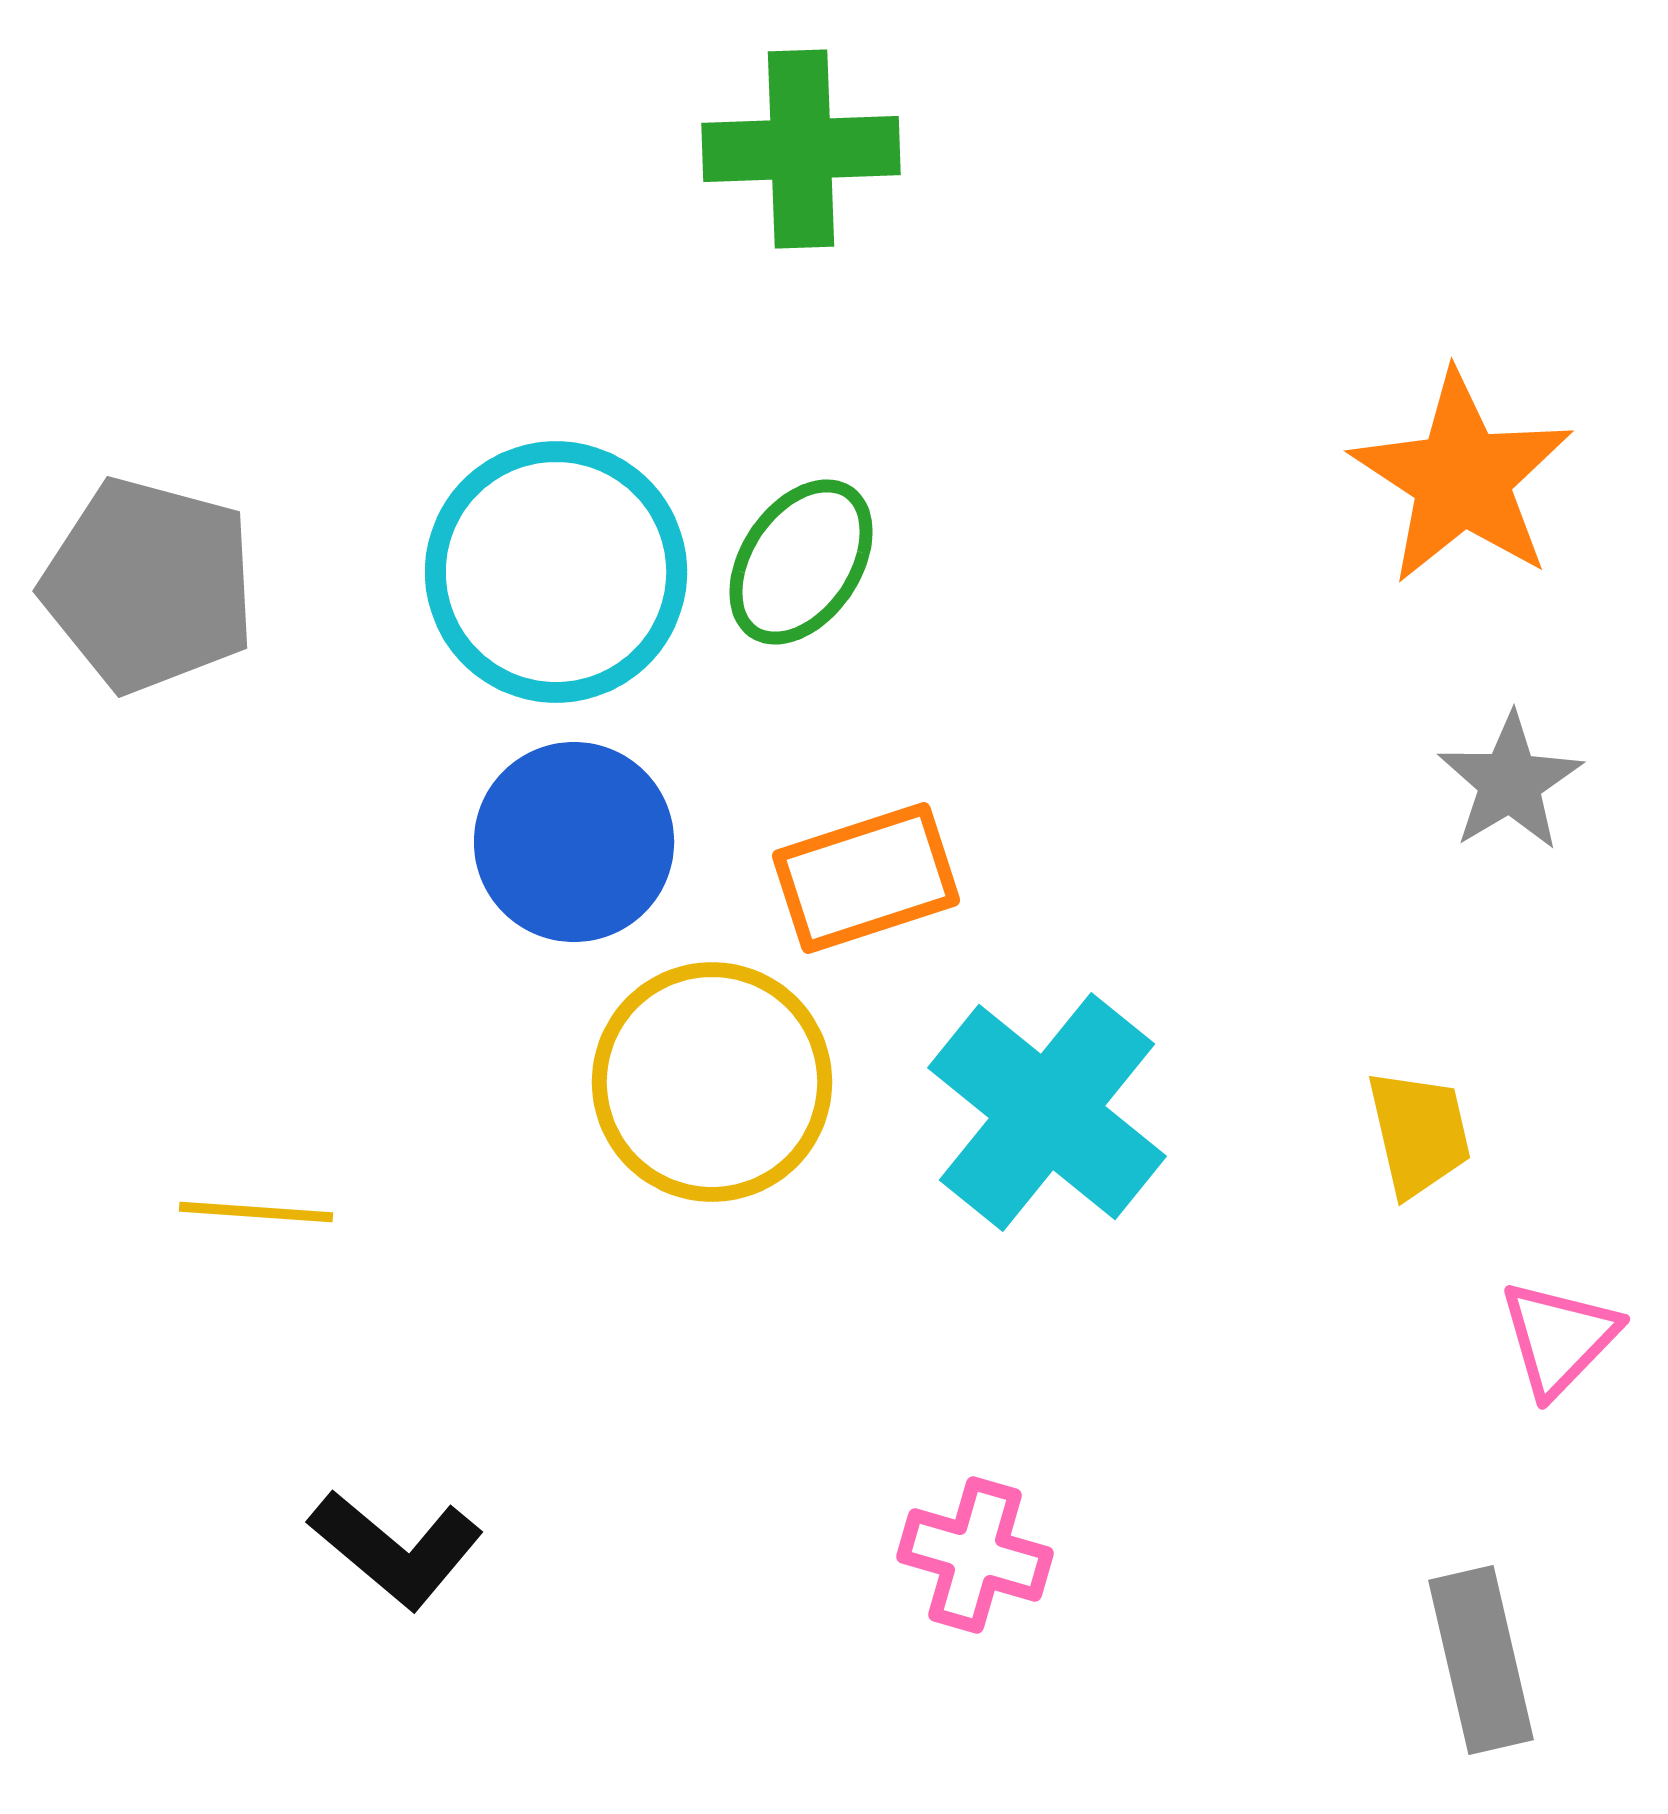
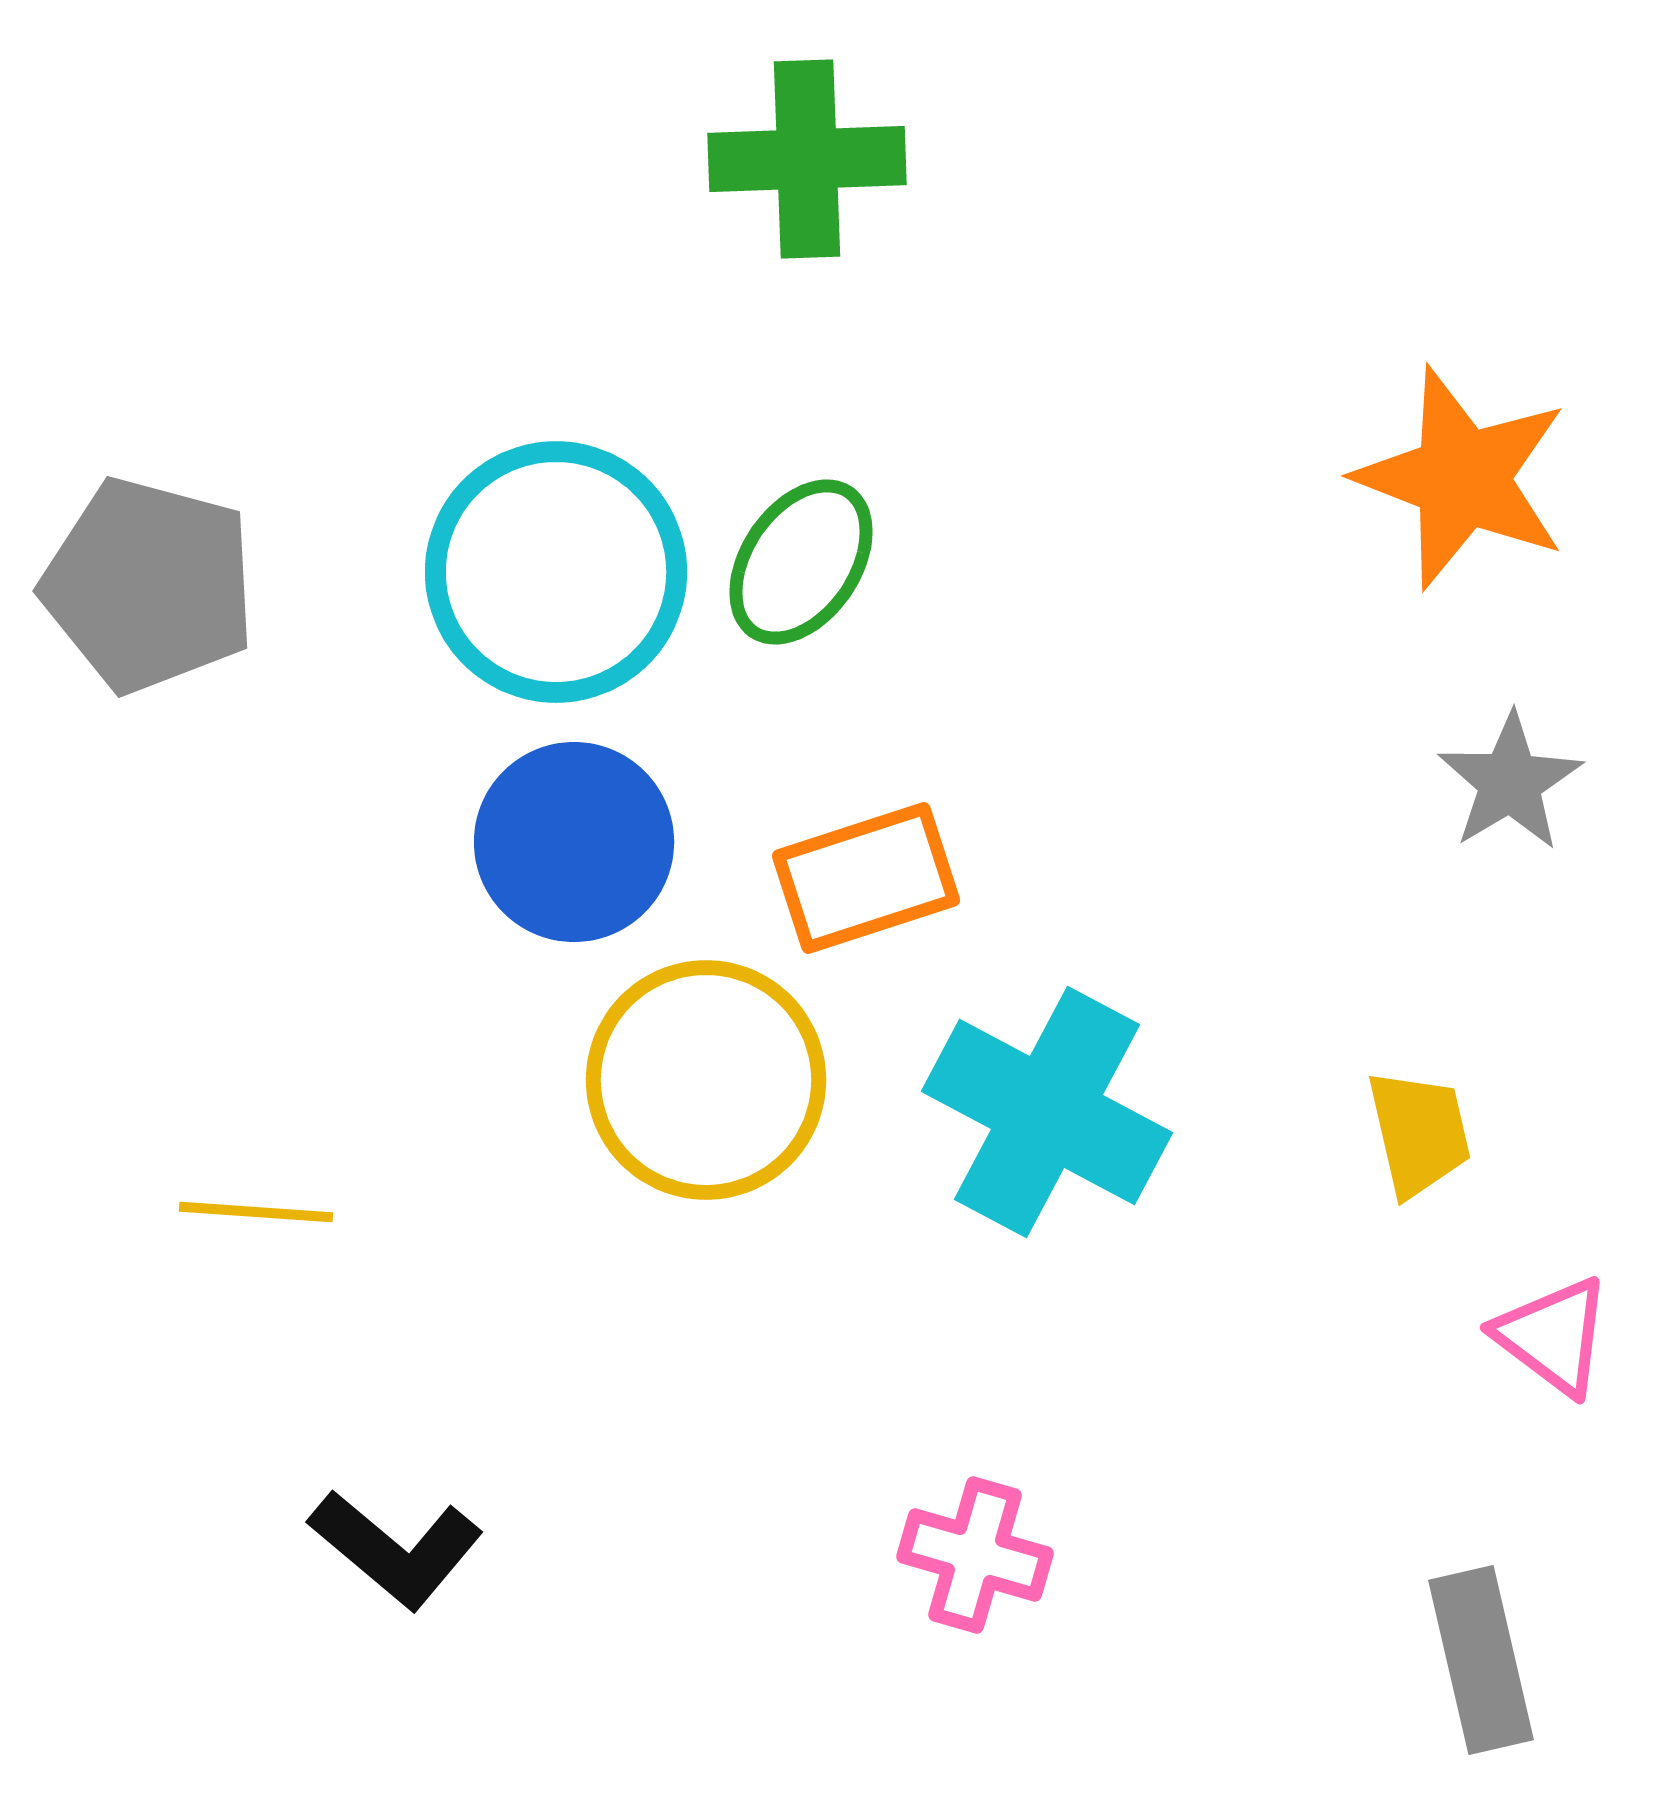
green cross: moved 6 px right, 10 px down
orange star: rotated 12 degrees counterclockwise
yellow circle: moved 6 px left, 2 px up
cyan cross: rotated 11 degrees counterclockwise
pink triangle: moved 6 px left, 2 px up; rotated 37 degrees counterclockwise
